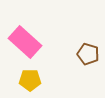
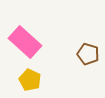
yellow pentagon: rotated 25 degrees clockwise
